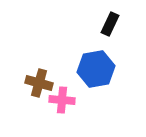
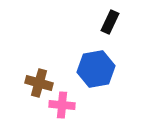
black rectangle: moved 2 px up
pink cross: moved 5 px down
